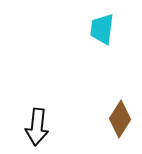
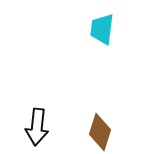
brown diamond: moved 20 px left, 13 px down; rotated 15 degrees counterclockwise
